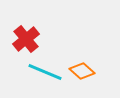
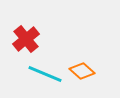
cyan line: moved 2 px down
